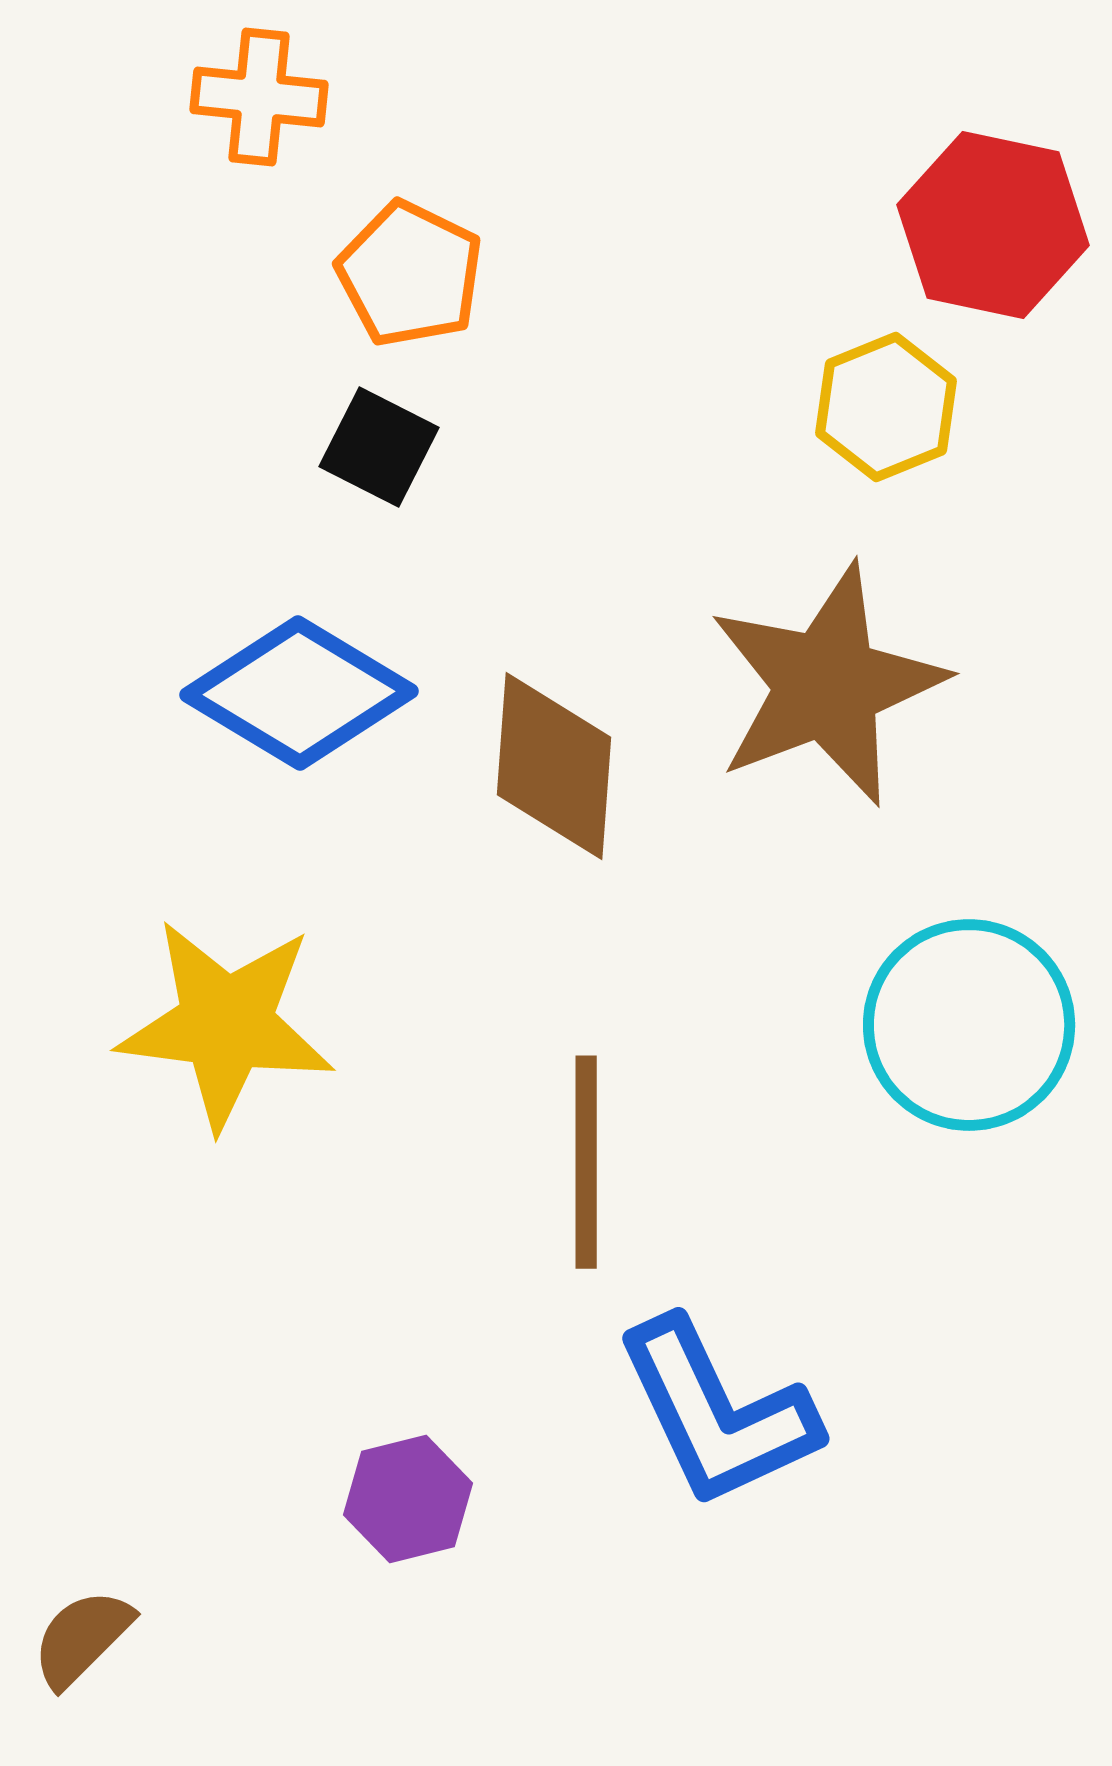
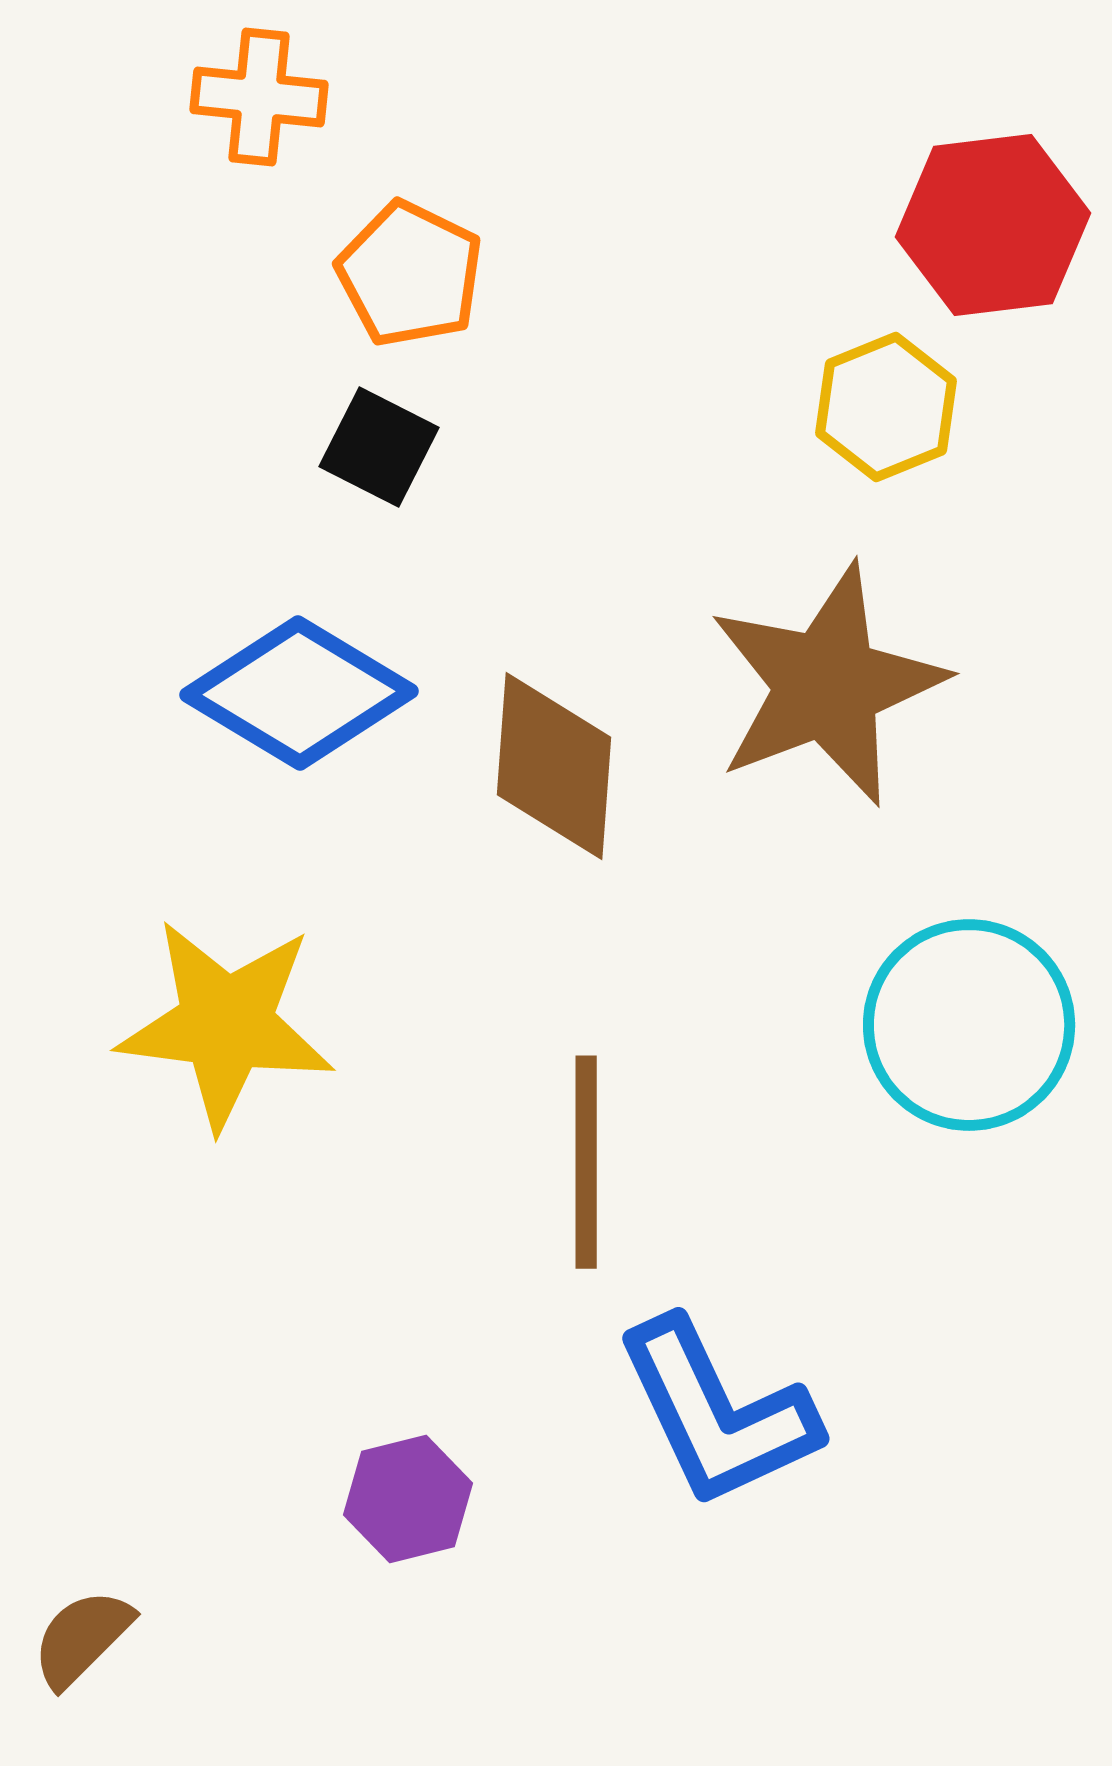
red hexagon: rotated 19 degrees counterclockwise
